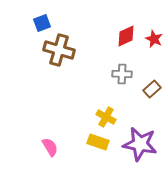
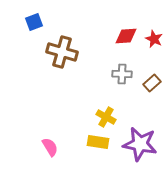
blue square: moved 8 px left, 1 px up
red diamond: rotated 20 degrees clockwise
brown cross: moved 3 px right, 2 px down
brown rectangle: moved 6 px up
yellow rectangle: rotated 10 degrees counterclockwise
